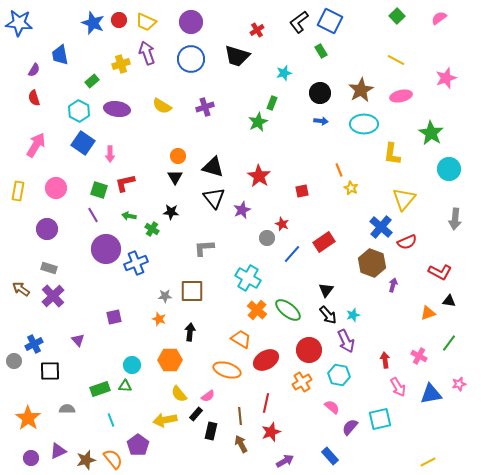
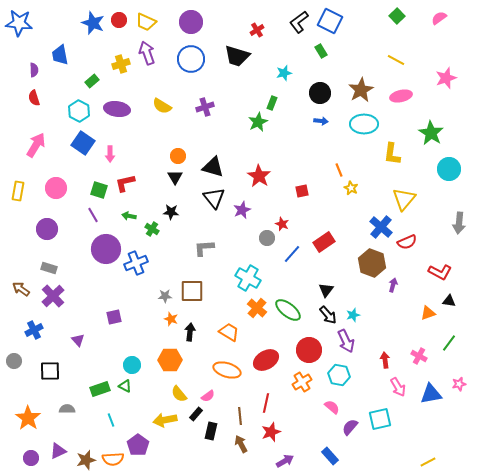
purple semicircle at (34, 70): rotated 32 degrees counterclockwise
gray arrow at (455, 219): moved 4 px right, 4 px down
orange cross at (257, 310): moved 2 px up
orange star at (159, 319): moved 12 px right
orange trapezoid at (241, 339): moved 12 px left, 7 px up
blue cross at (34, 344): moved 14 px up
green triangle at (125, 386): rotated 24 degrees clockwise
orange semicircle at (113, 459): rotated 125 degrees clockwise
